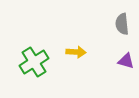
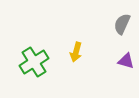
gray semicircle: rotated 30 degrees clockwise
yellow arrow: rotated 102 degrees clockwise
